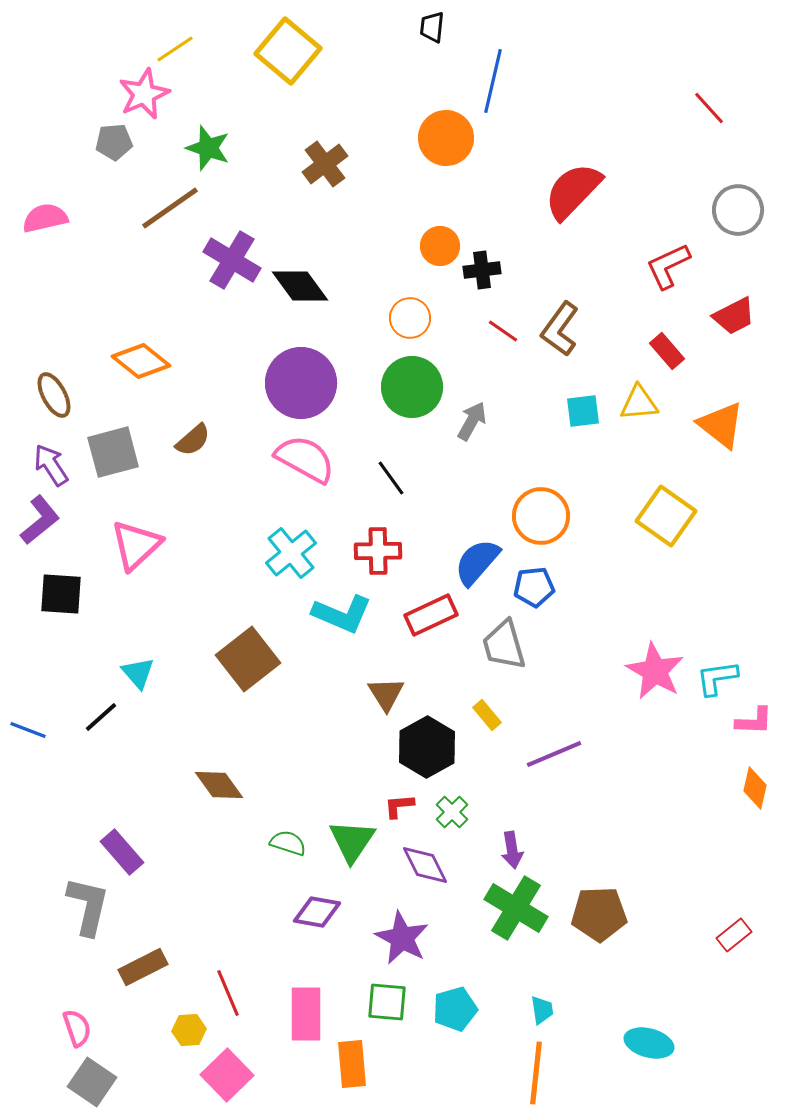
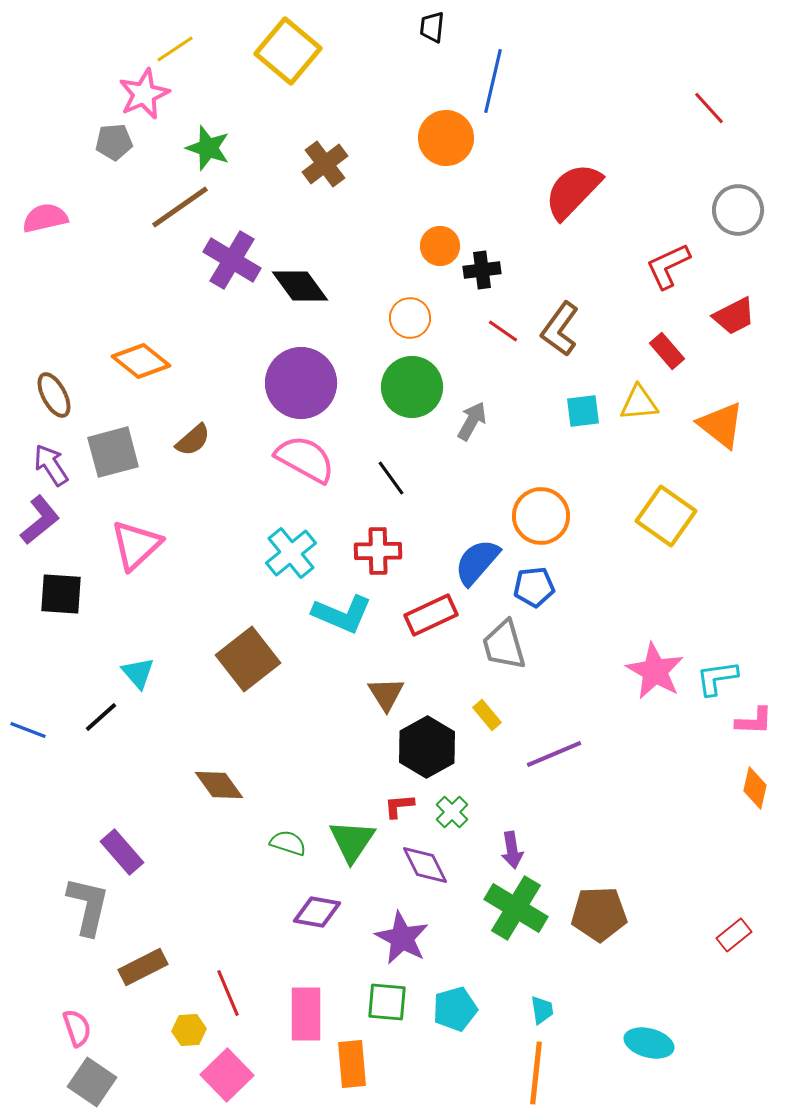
brown line at (170, 208): moved 10 px right, 1 px up
